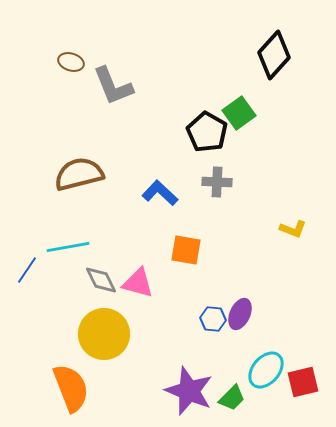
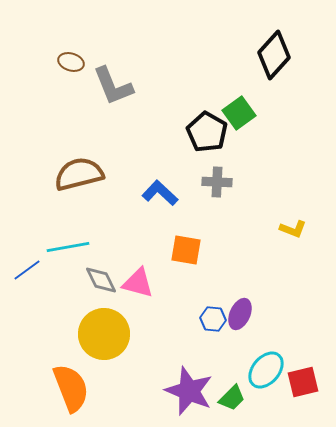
blue line: rotated 20 degrees clockwise
